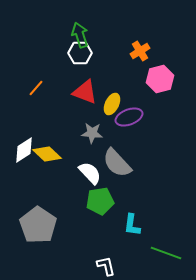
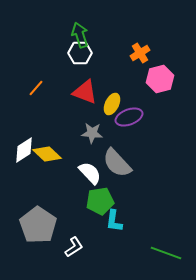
orange cross: moved 2 px down
cyan L-shape: moved 18 px left, 4 px up
white L-shape: moved 32 px left, 19 px up; rotated 70 degrees clockwise
